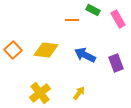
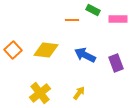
pink rectangle: rotated 60 degrees counterclockwise
